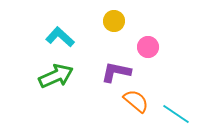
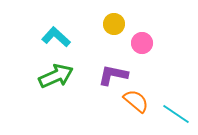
yellow circle: moved 3 px down
cyan L-shape: moved 4 px left
pink circle: moved 6 px left, 4 px up
purple L-shape: moved 3 px left, 3 px down
